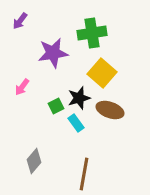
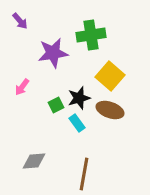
purple arrow: rotated 78 degrees counterclockwise
green cross: moved 1 px left, 2 px down
yellow square: moved 8 px right, 3 px down
green square: moved 1 px up
cyan rectangle: moved 1 px right
gray diamond: rotated 45 degrees clockwise
